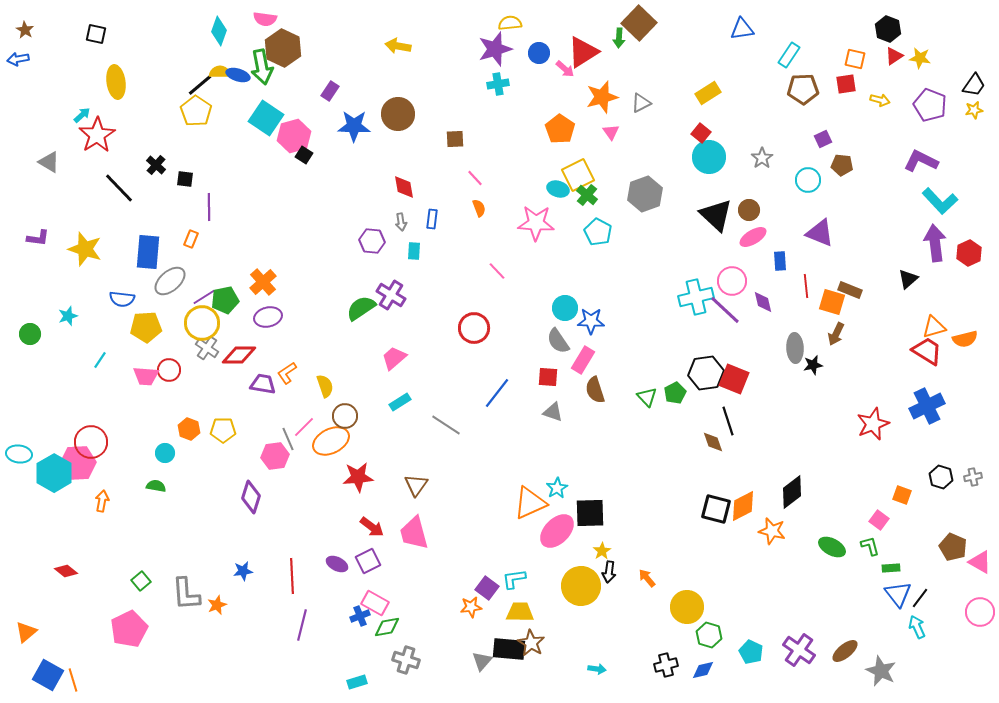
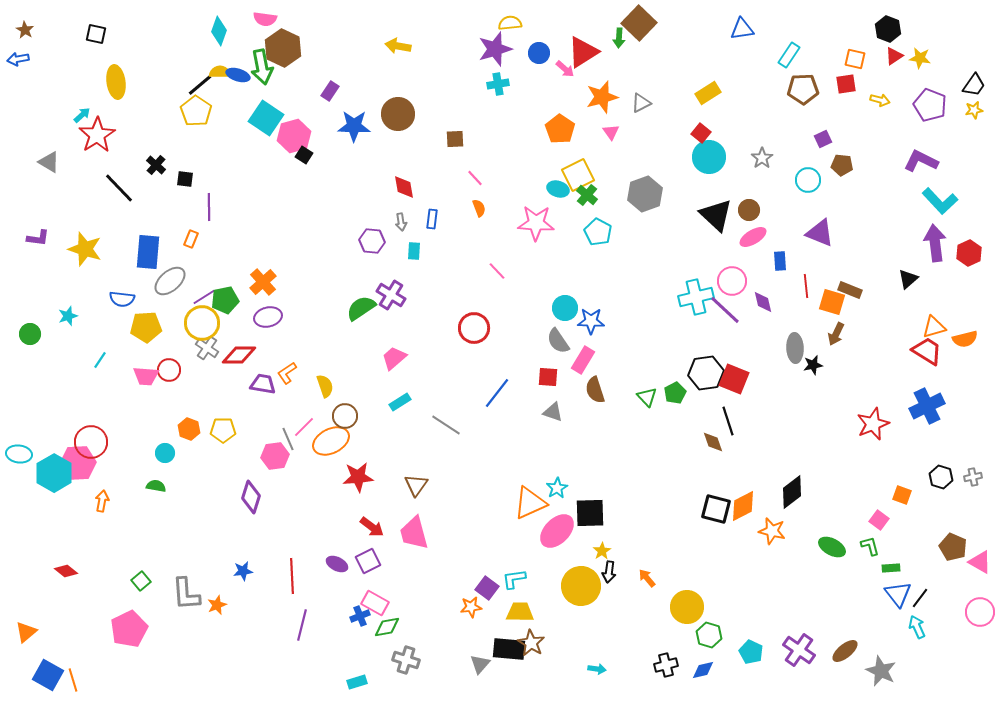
gray triangle at (482, 661): moved 2 px left, 3 px down
